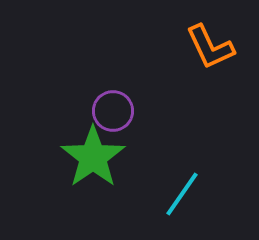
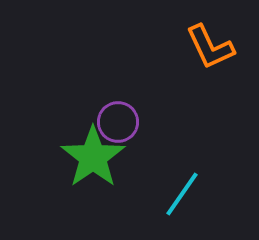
purple circle: moved 5 px right, 11 px down
